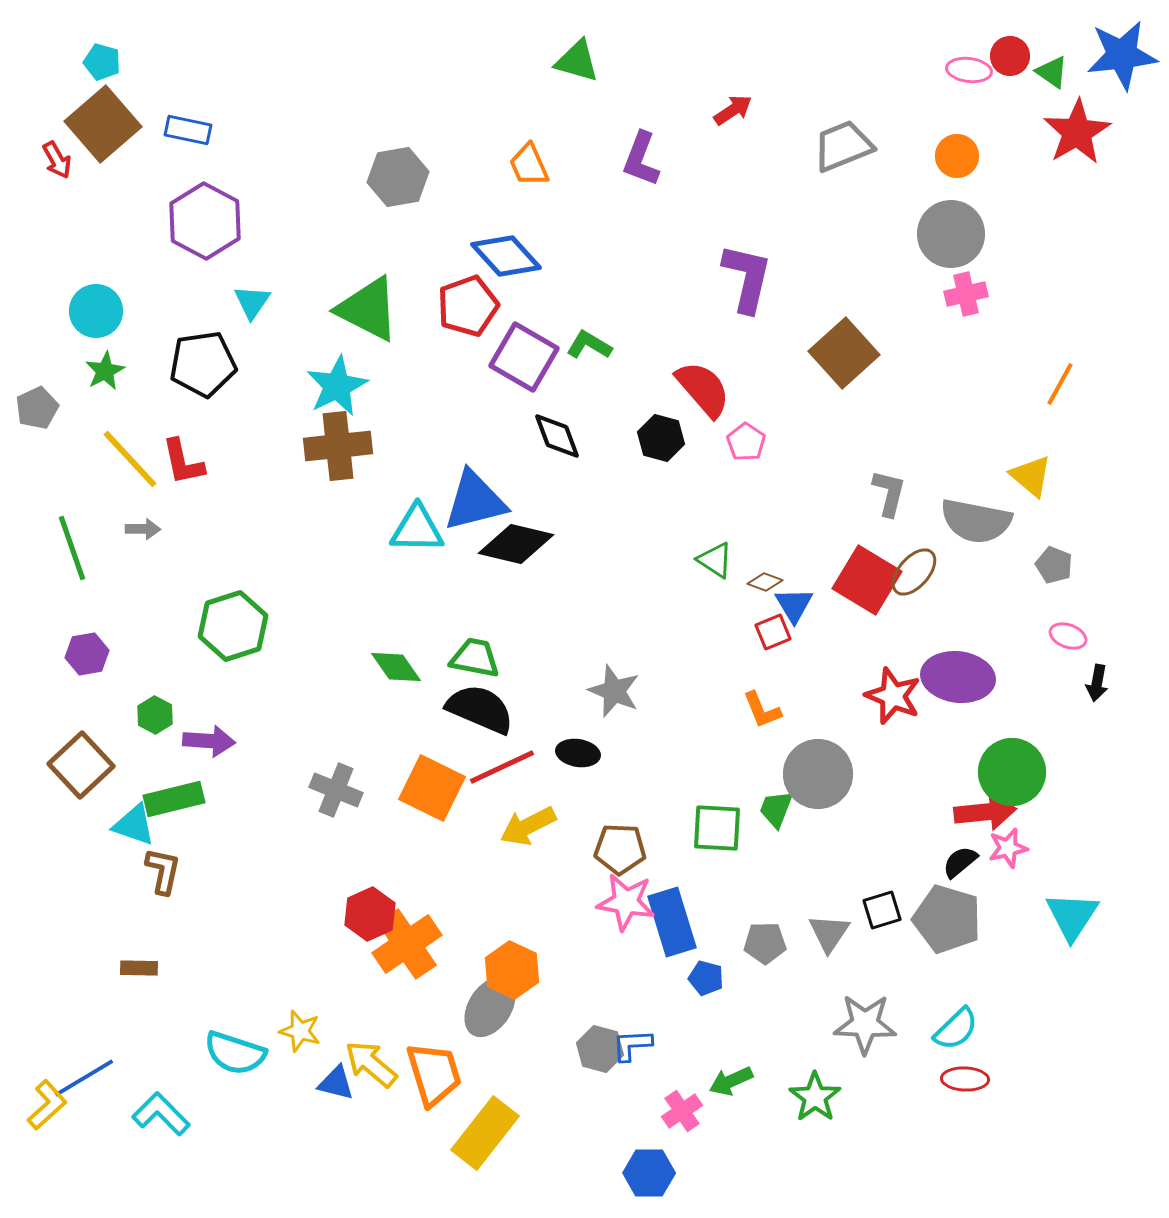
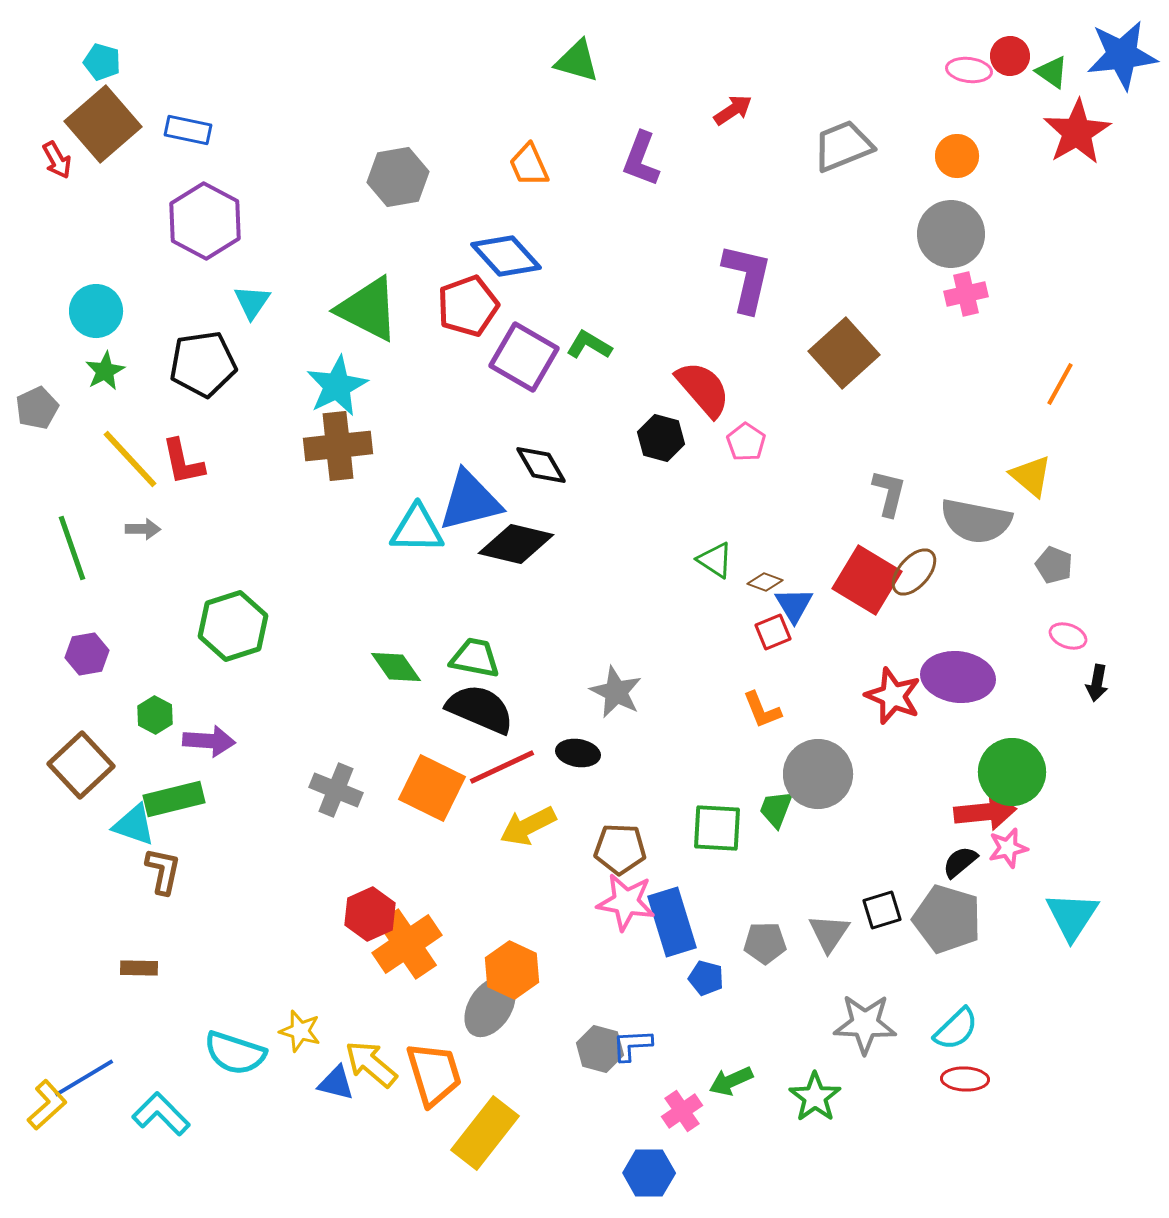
black diamond at (557, 436): moved 16 px left, 29 px down; rotated 10 degrees counterclockwise
blue triangle at (475, 501): moved 5 px left
gray star at (614, 691): moved 2 px right, 1 px down; rotated 4 degrees clockwise
